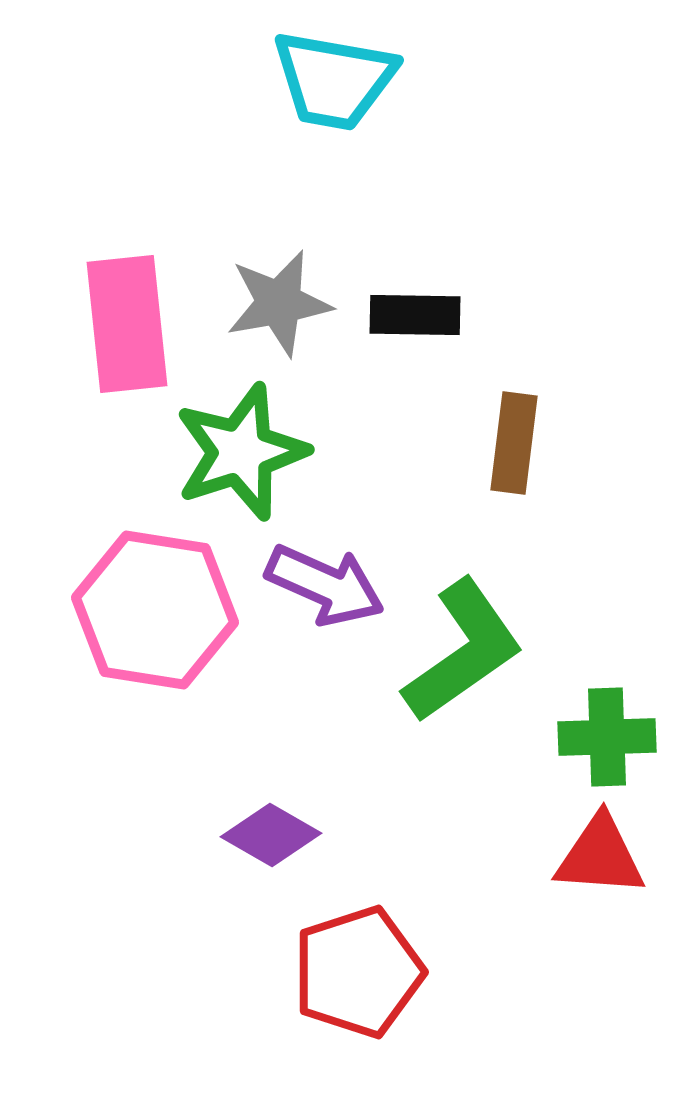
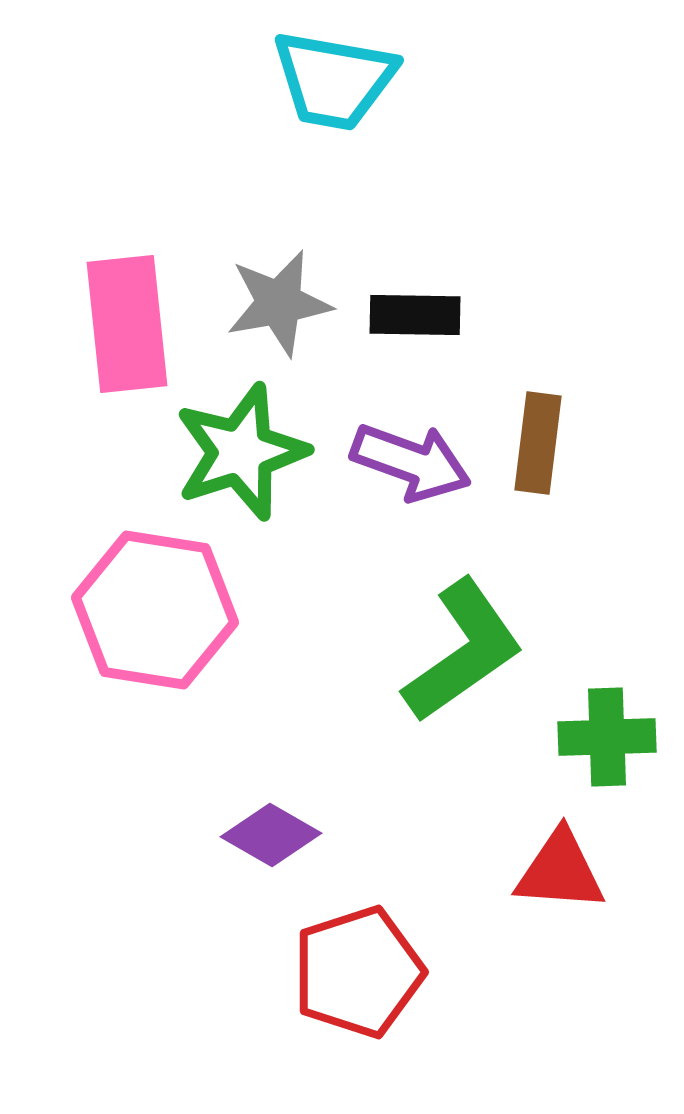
brown rectangle: moved 24 px right
purple arrow: moved 86 px right, 123 px up; rotated 4 degrees counterclockwise
red triangle: moved 40 px left, 15 px down
